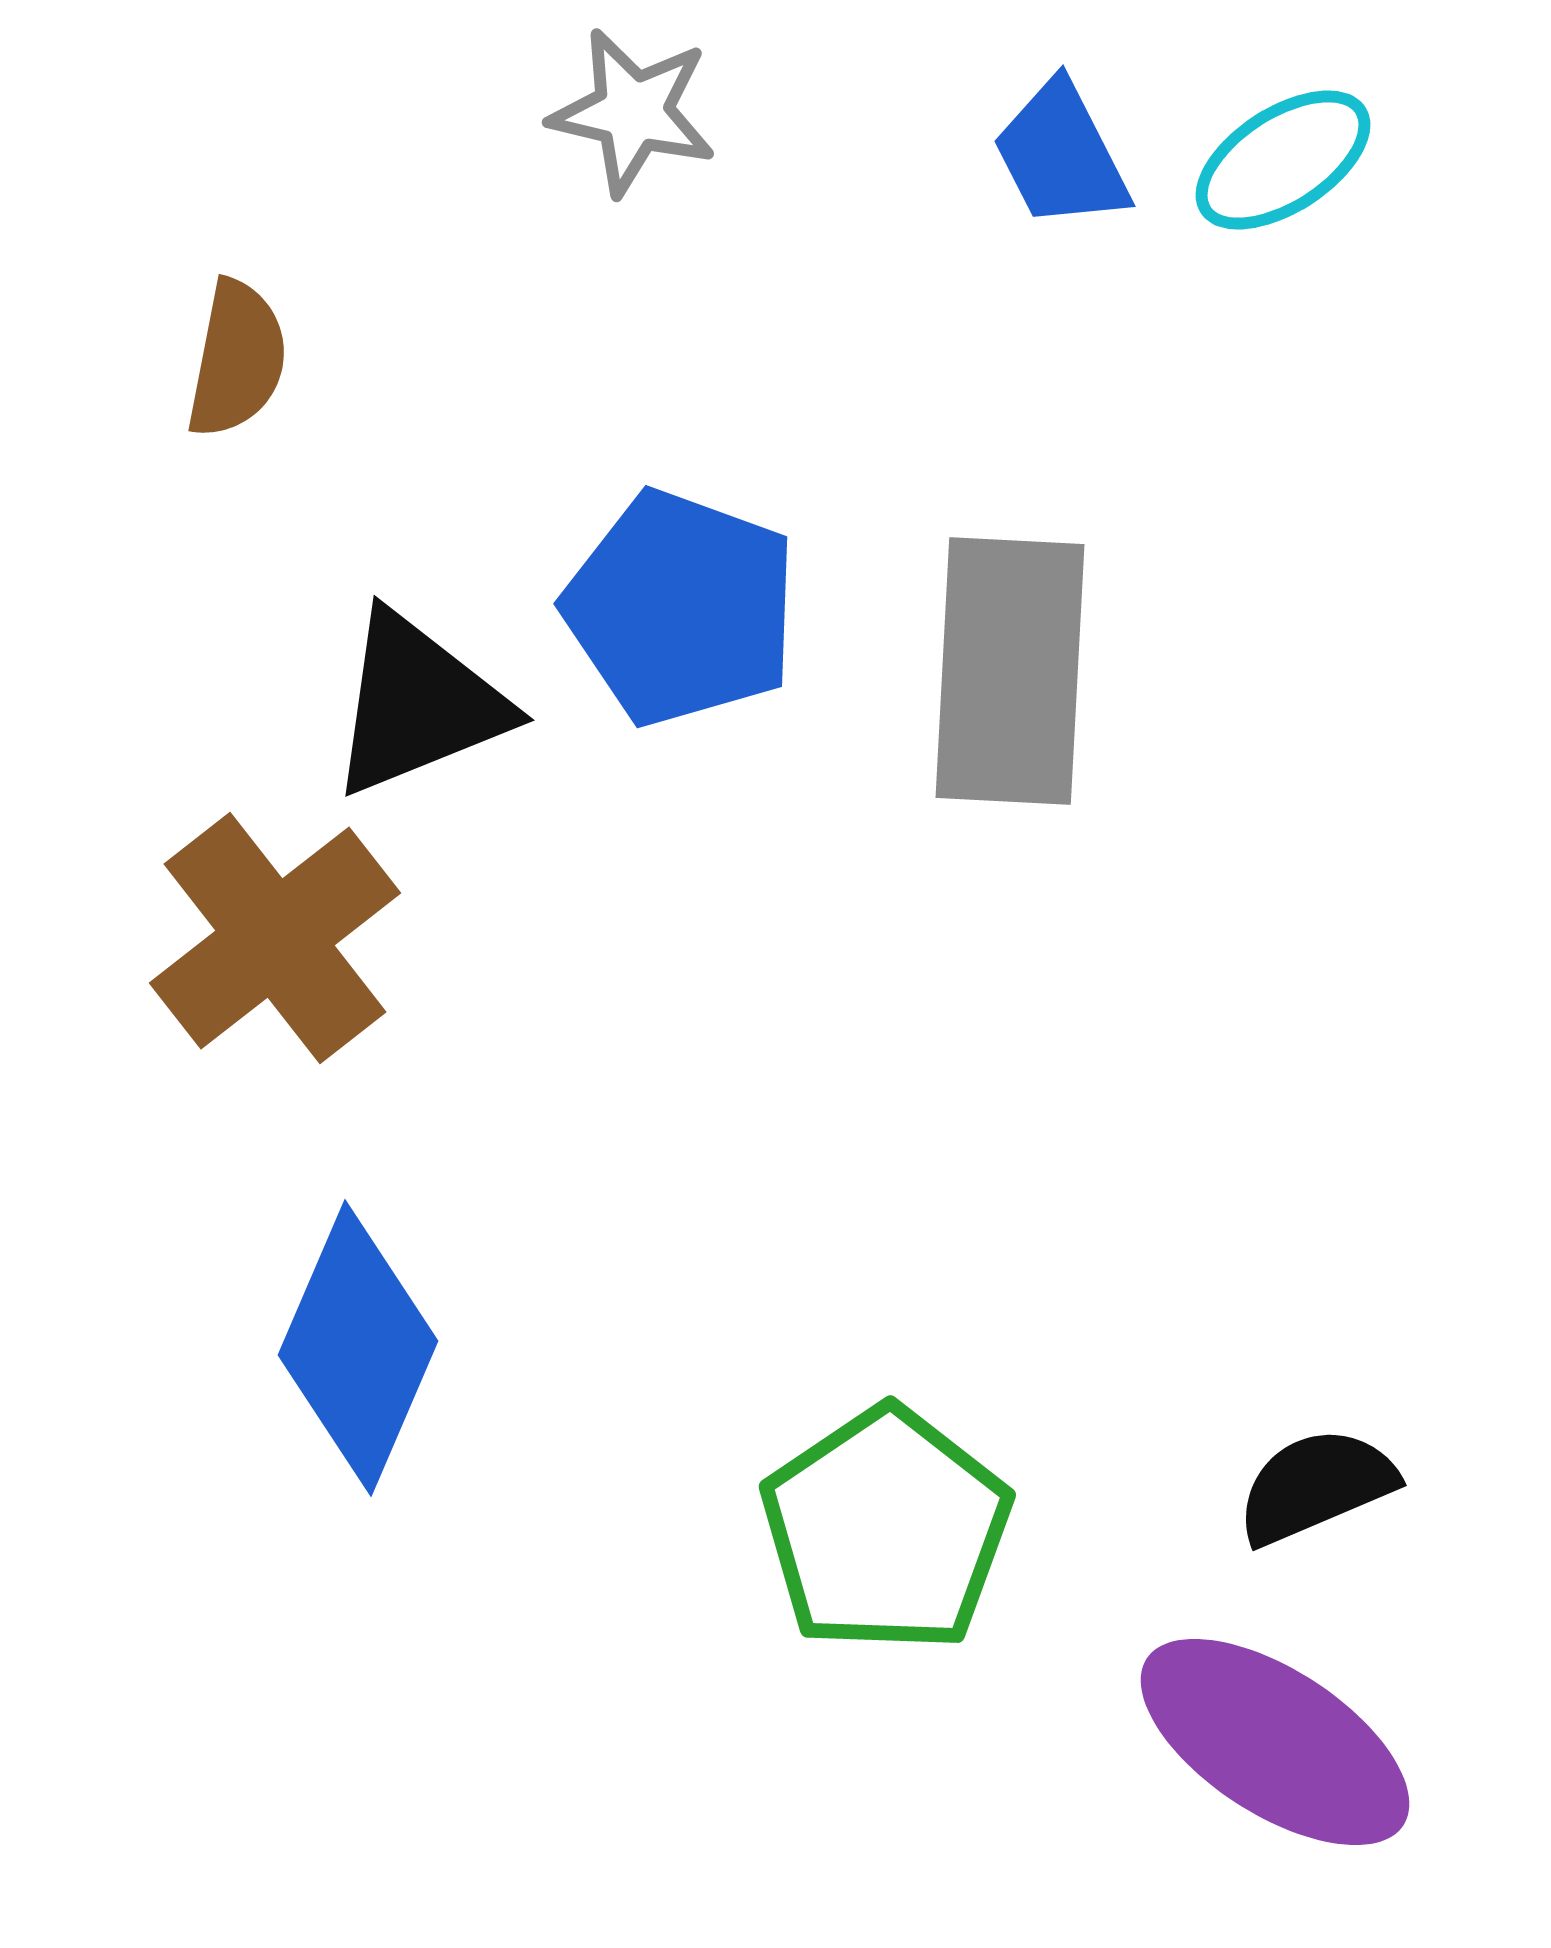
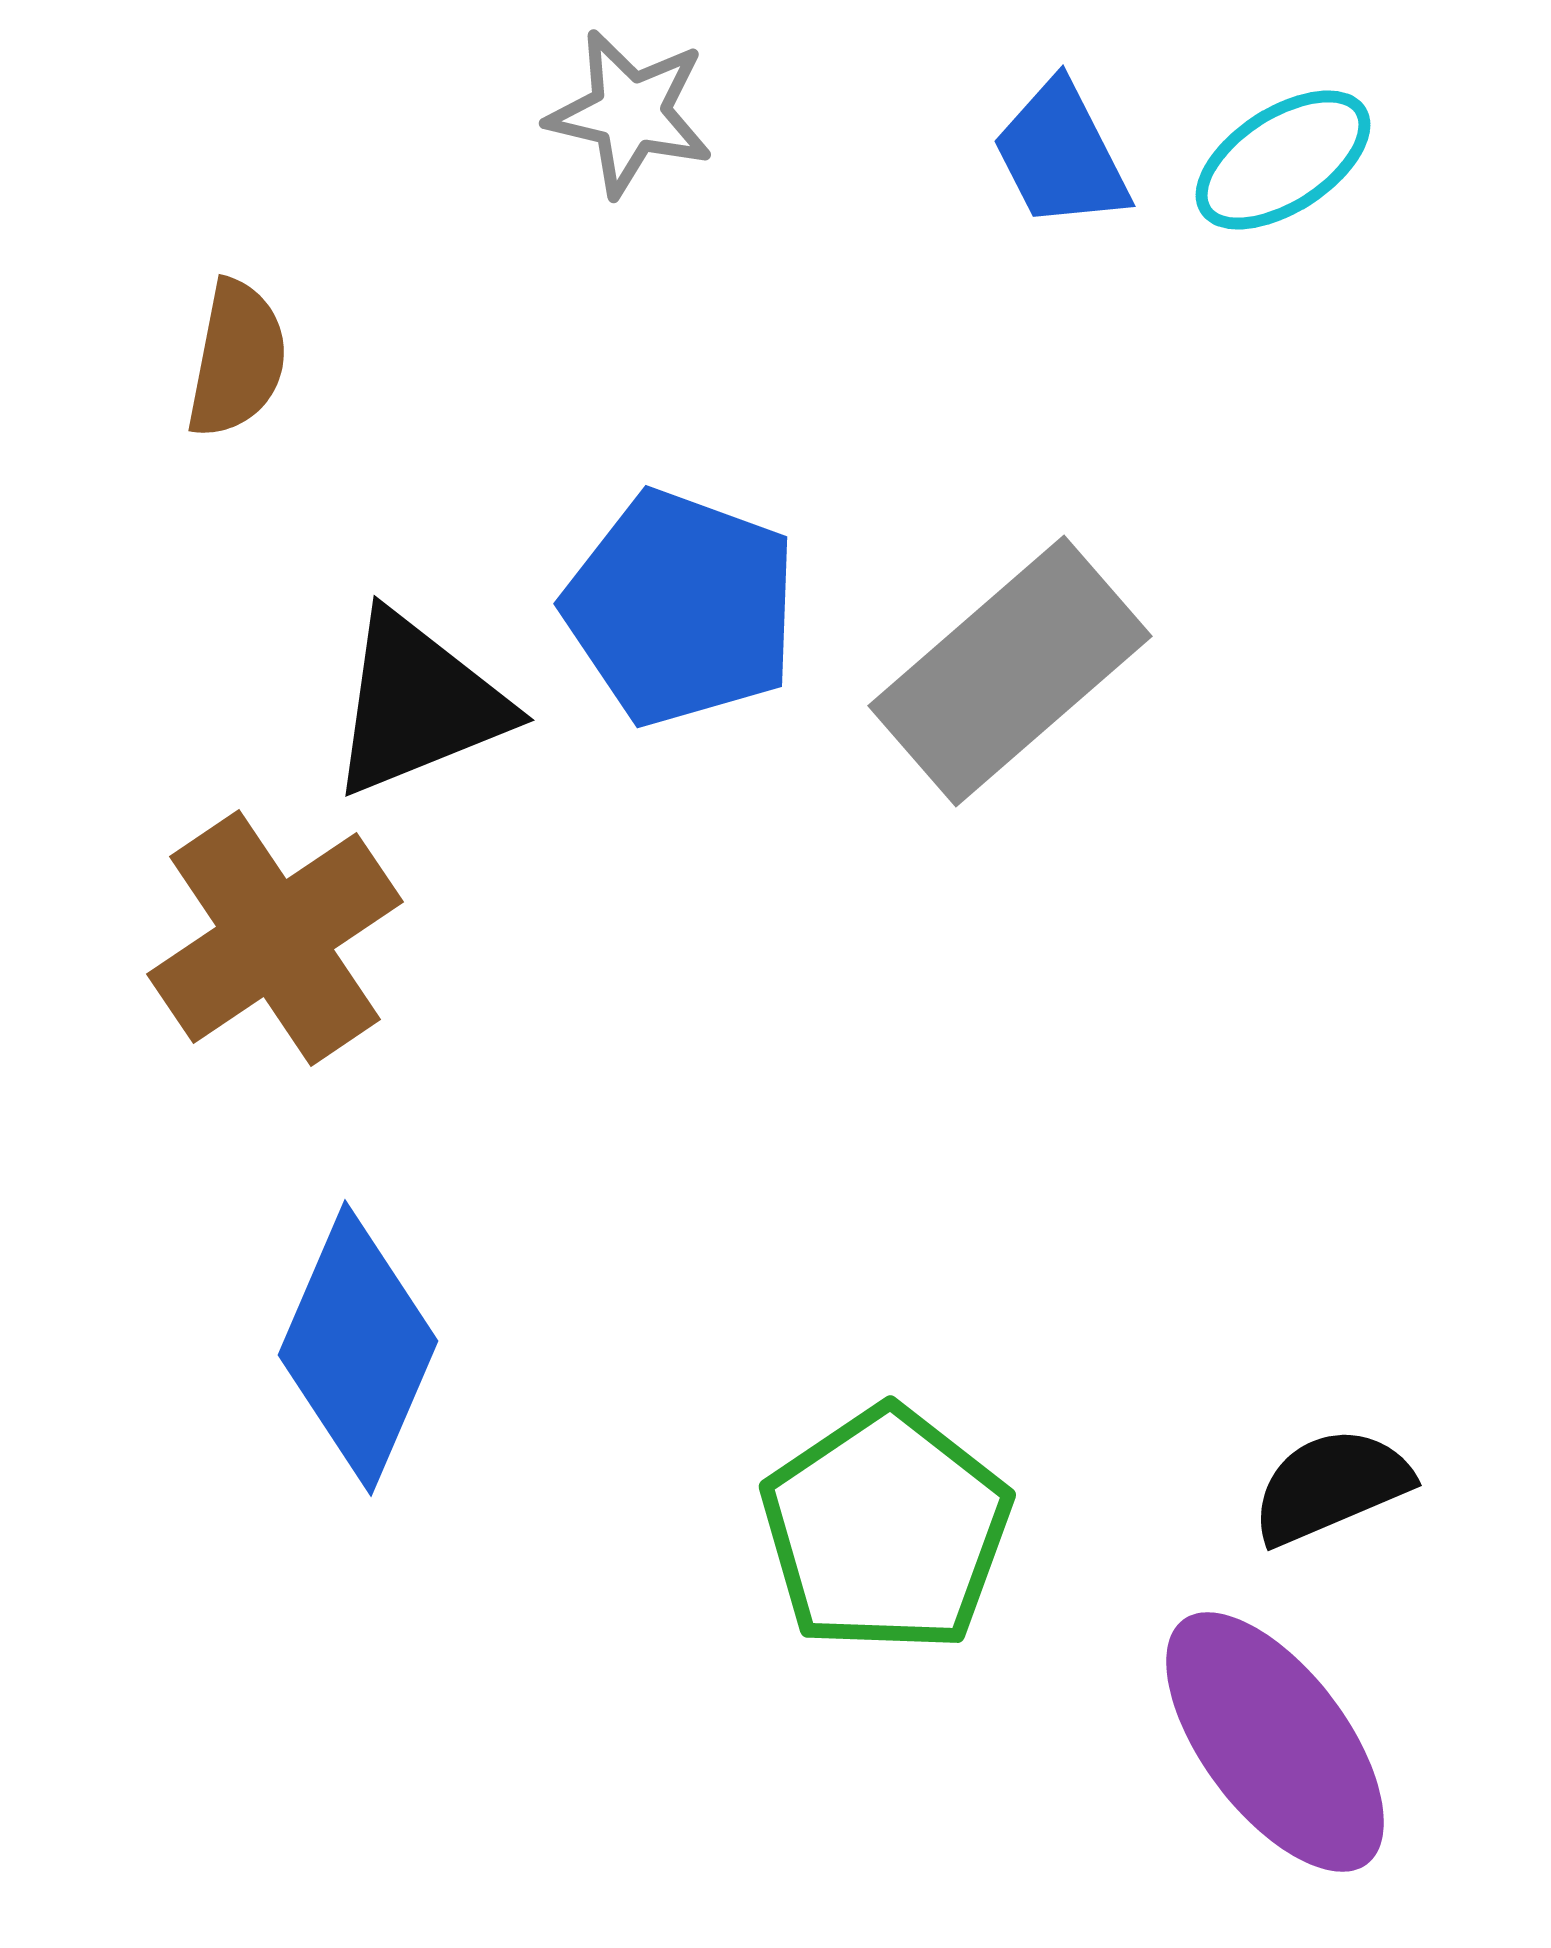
gray star: moved 3 px left, 1 px down
gray rectangle: rotated 46 degrees clockwise
brown cross: rotated 4 degrees clockwise
black semicircle: moved 15 px right
purple ellipse: rotated 20 degrees clockwise
